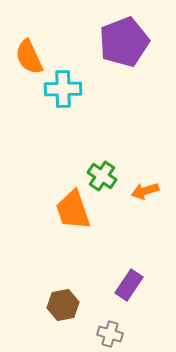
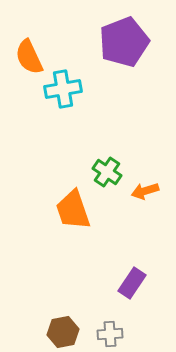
cyan cross: rotated 9 degrees counterclockwise
green cross: moved 5 px right, 4 px up
purple rectangle: moved 3 px right, 2 px up
brown hexagon: moved 27 px down
gray cross: rotated 20 degrees counterclockwise
